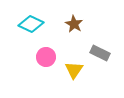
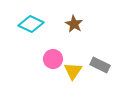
gray rectangle: moved 12 px down
pink circle: moved 7 px right, 2 px down
yellow triangle: moved 1 px left, 1 px down
